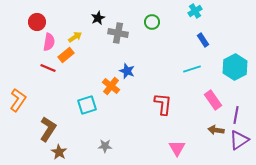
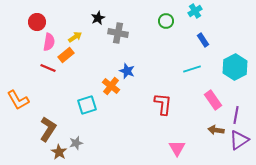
green circle: moved 14 px right, 1 px up
orange L-shape: rotated 115 degrees clockwise
gray star: moved 29 px left, 3 px up; rotated 16 degrees counterclockwise
